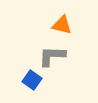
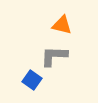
gray L-shape: moved 2 px right
